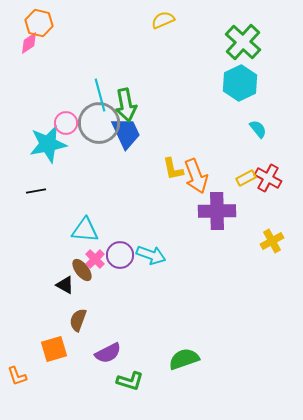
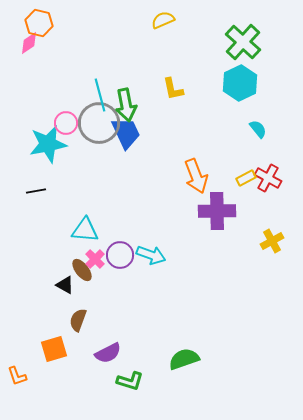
yellow L-shape: moved 80 px up
